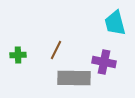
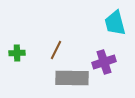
green cross: moved 1 px left, 2 px up
purple cross: rotated 30 degrees counterclockwise
gray rectangle: moved 2 px left
